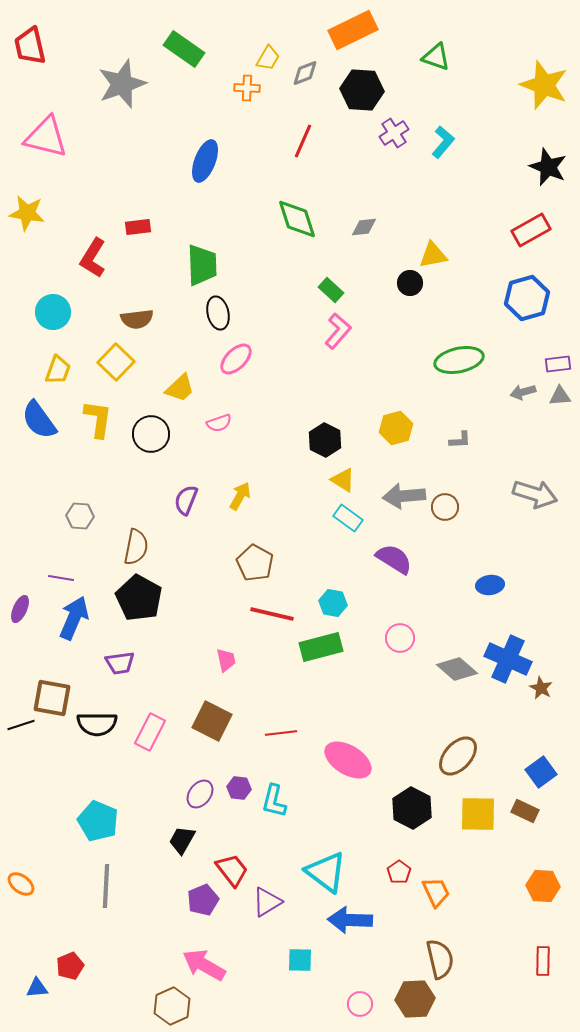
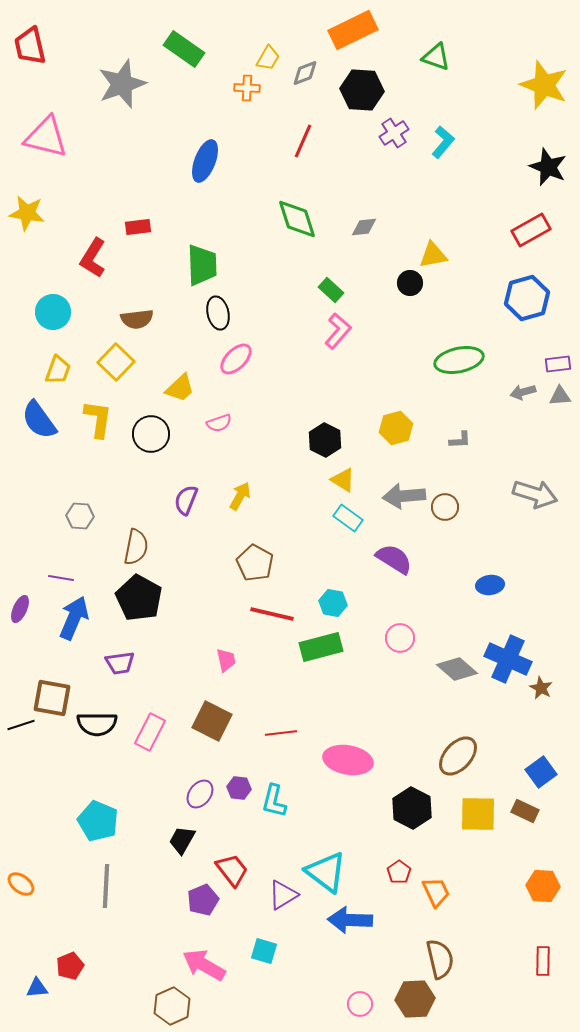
pink ellipse at (348, 760): rotated 21 degrees counterclockwise
purple triangle at (267, 902): moved 16 px right, 7 px up
cyan square at (300, 960): moved 36 px left, 9 px up; rotated 16 degrees clockwise
